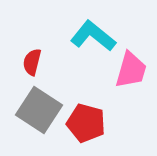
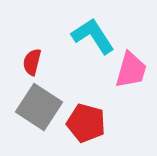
cyan L-shape: rotated 18 degrees clockwise
gray square: moved 3 px up
